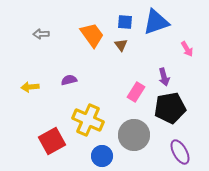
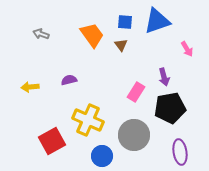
blue triangle: moved 1 px right, 1 px up
gray arrow: rotated 21 degrees clockwise
purple ellipse: rotated 20 degrees clockwise
